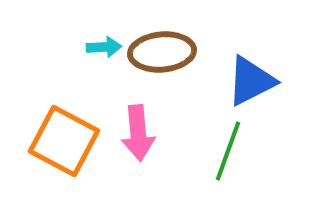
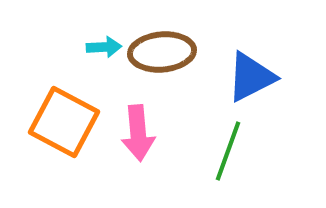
blue triangle: moved 4 px up
orange square: moved 19 px up
